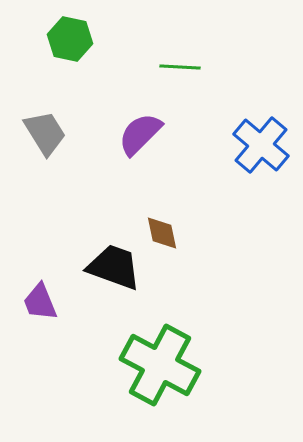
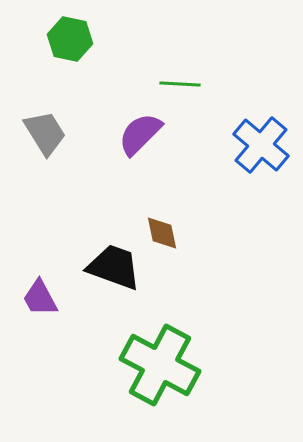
green line: moved 17 px down
purple trapezoid: moved 4 px up; rotated 6 degrees counterclockwise
